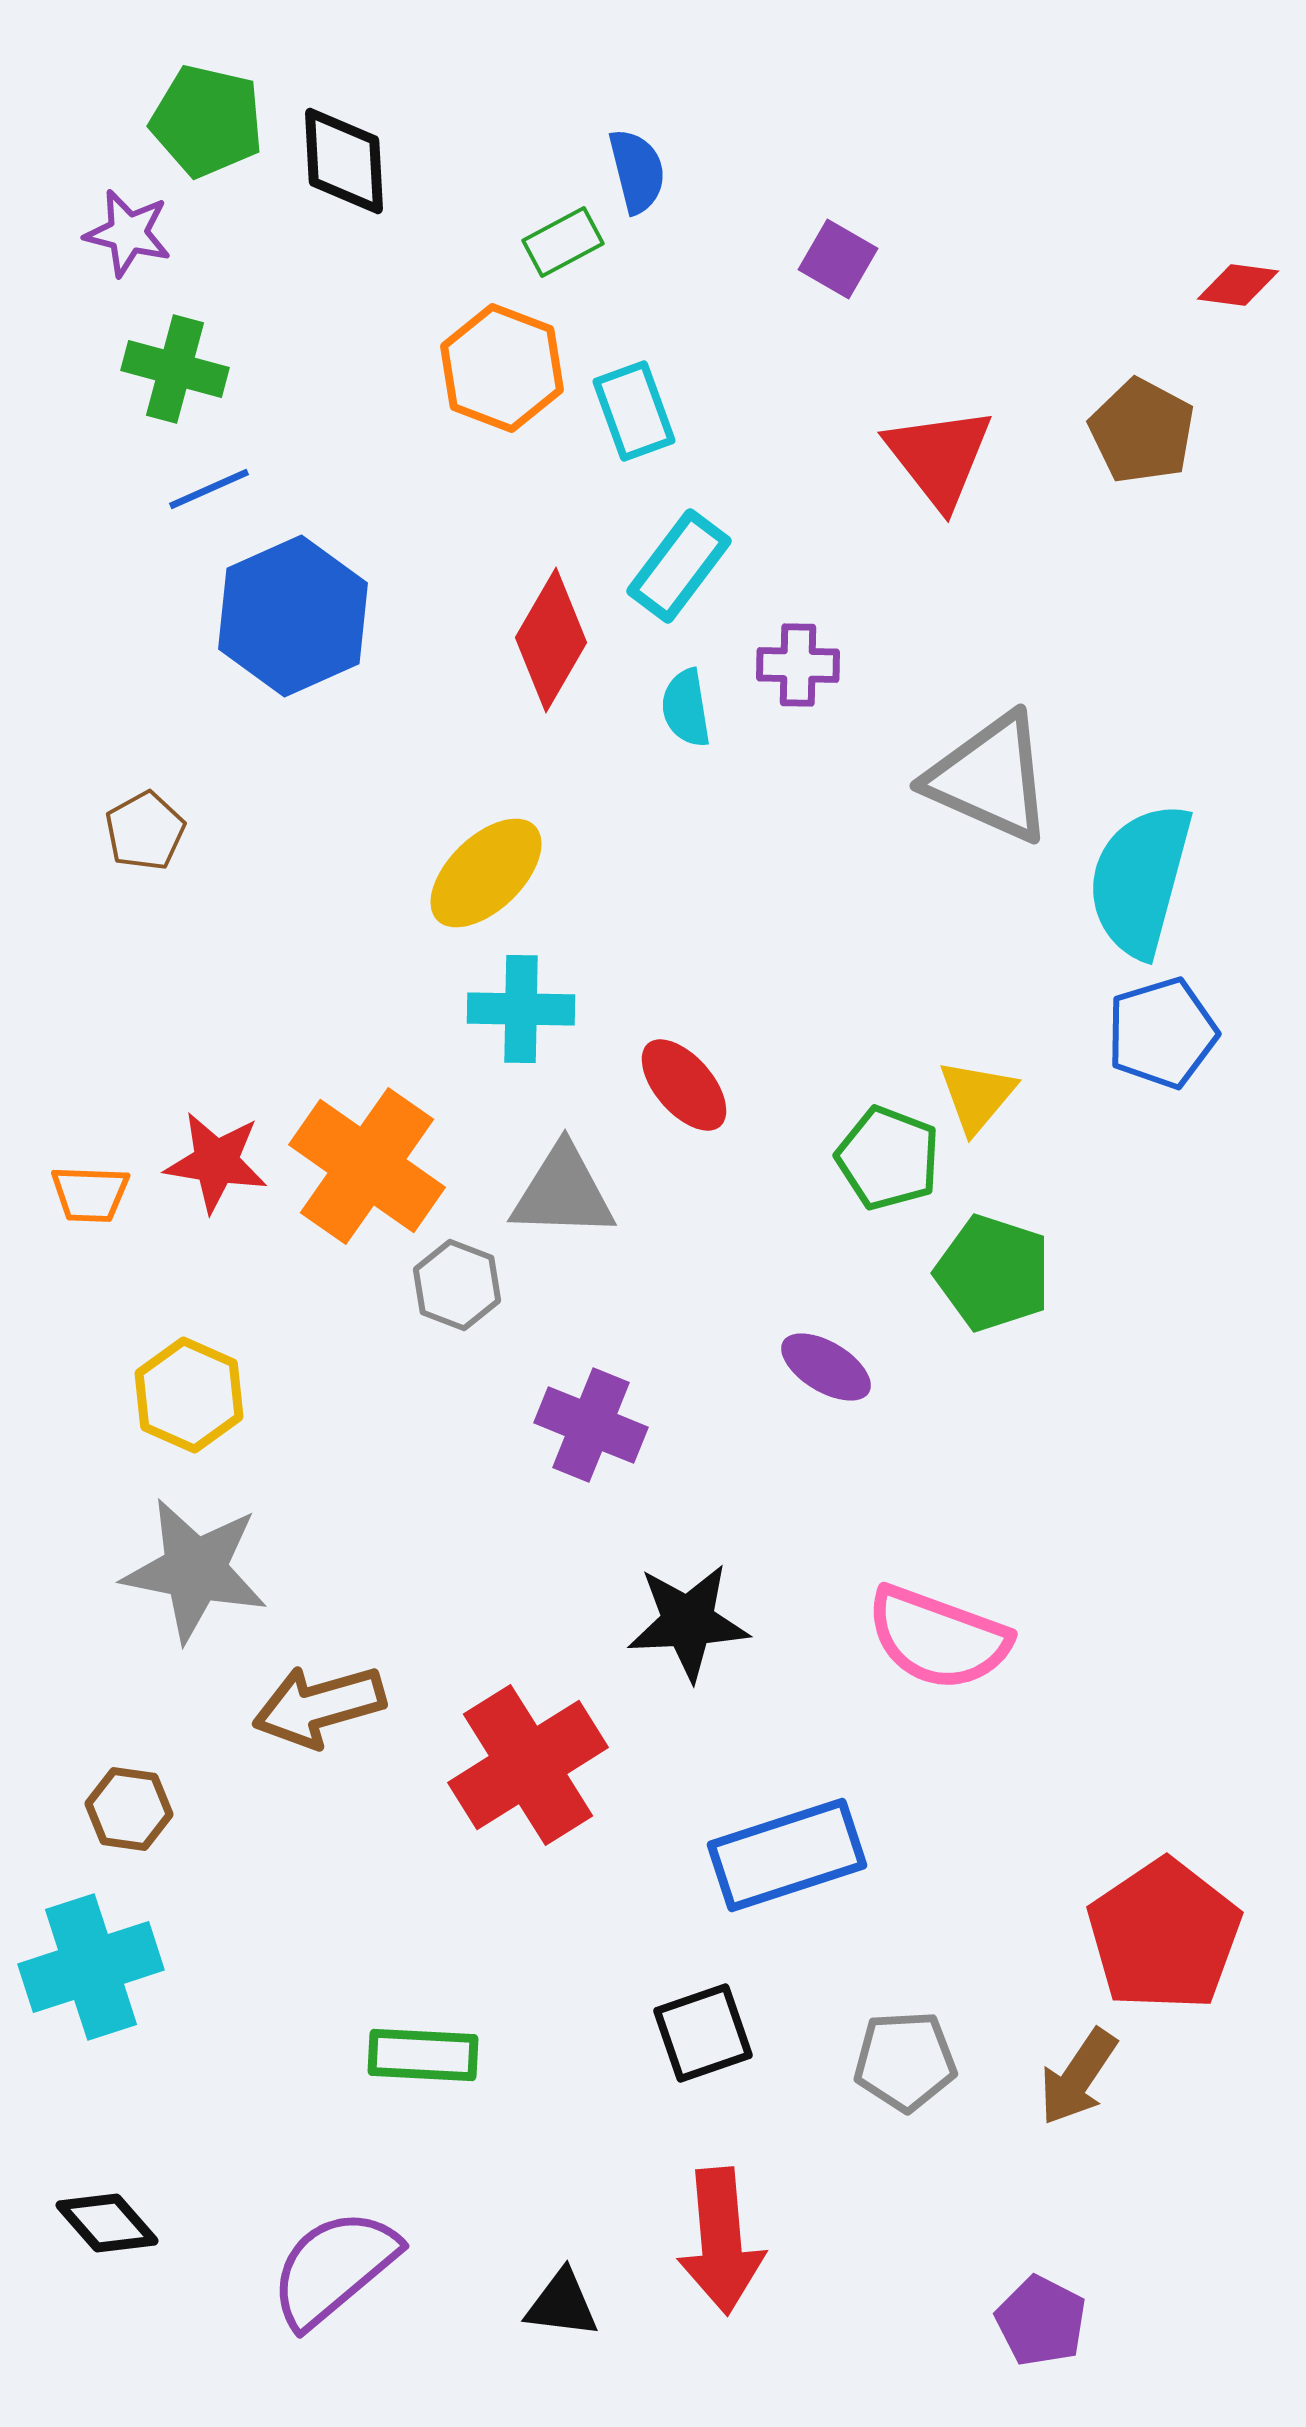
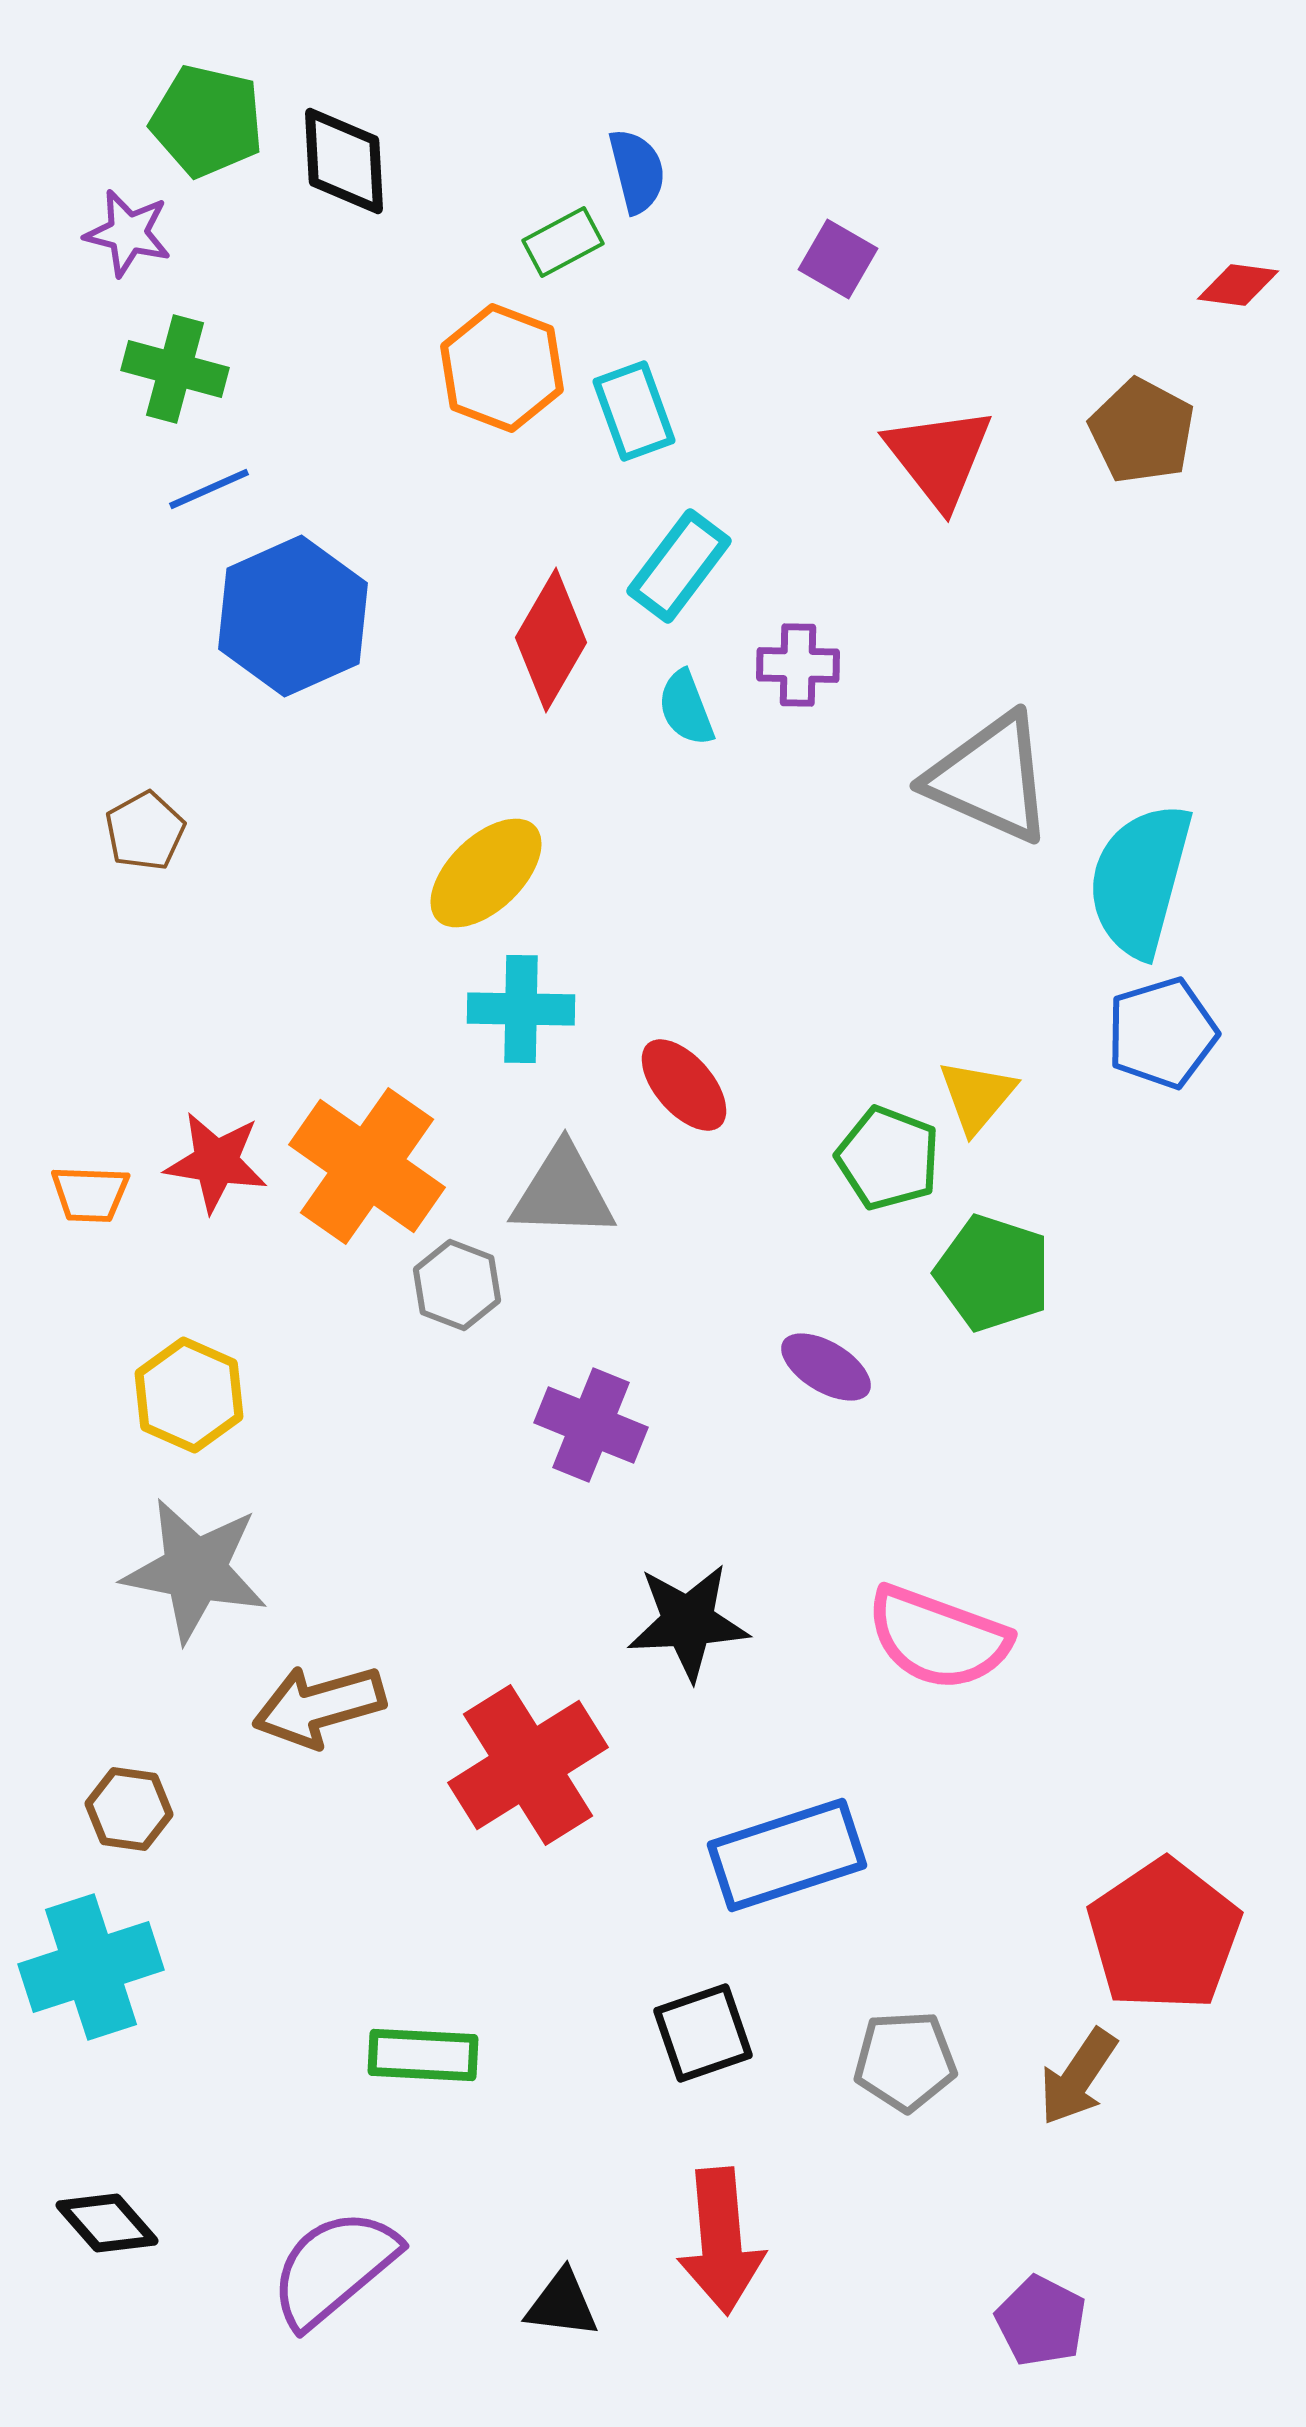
cyan semicircle at (686, 708): rotated 12 degrees counterclockwise
